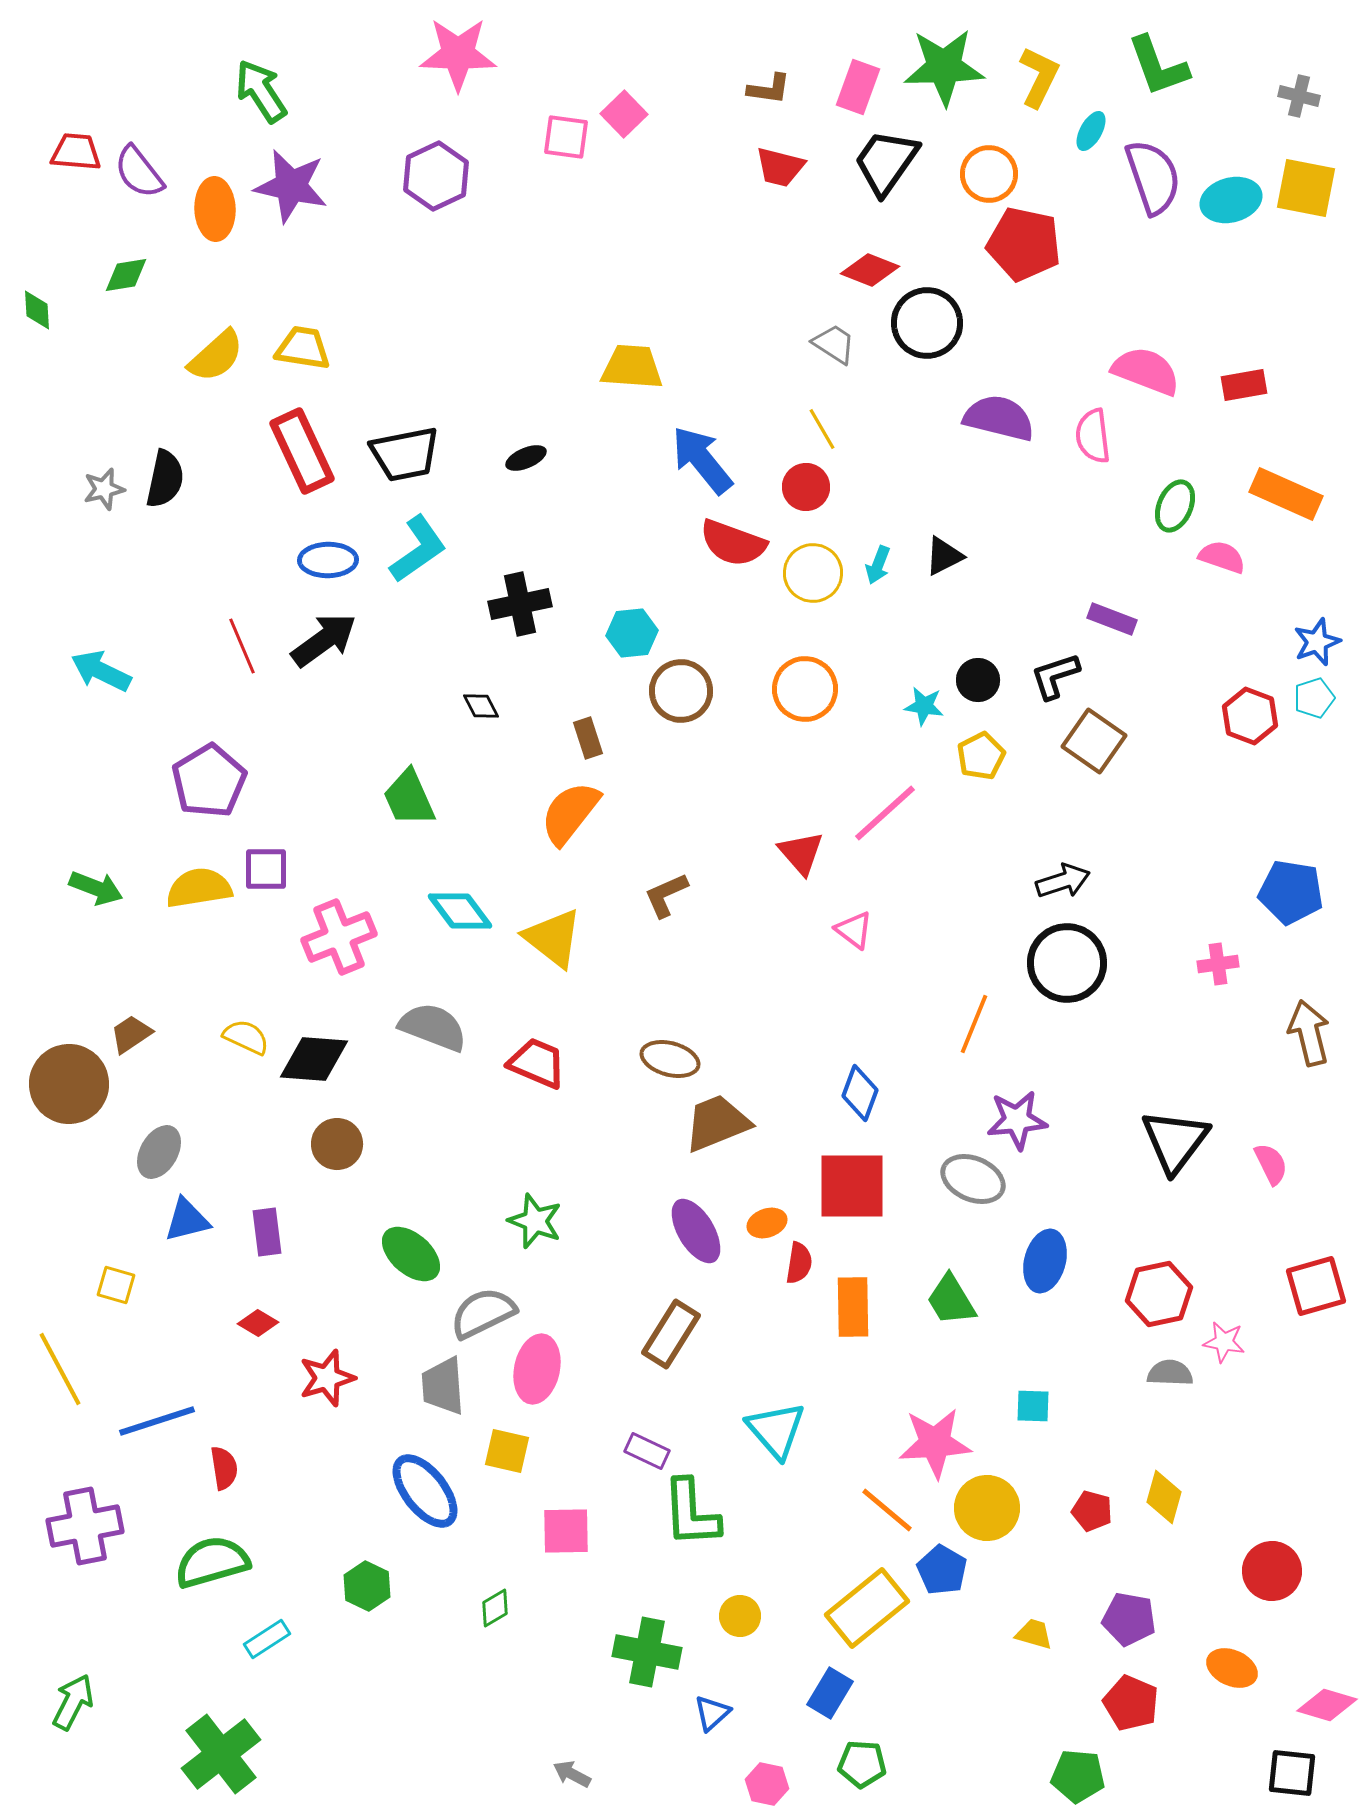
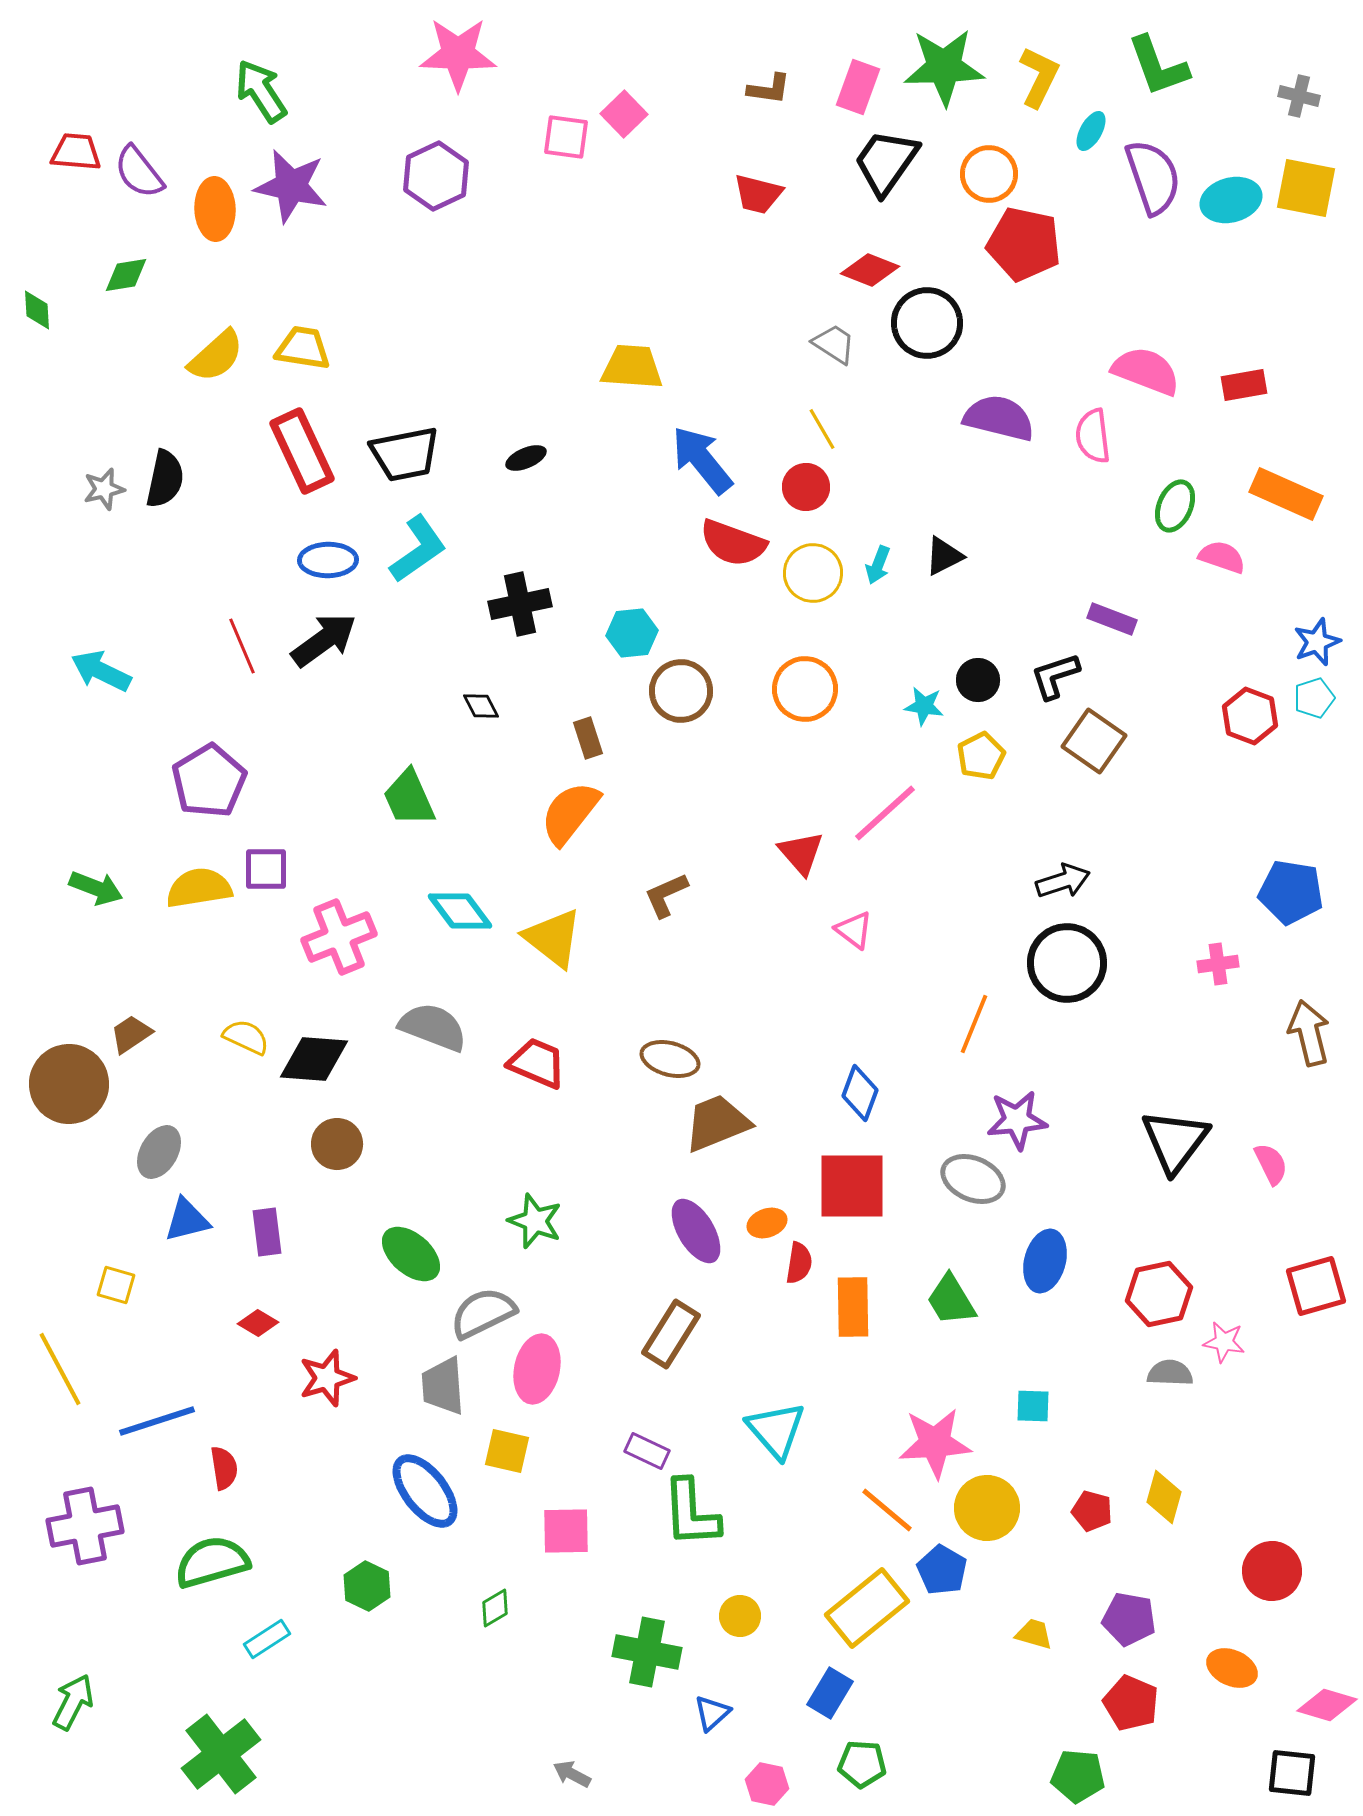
red trapezoid at (780, 167): moved 22 px left, 27 px down
